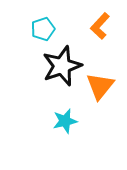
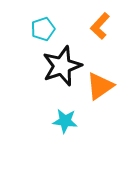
orange triangle: rotated 16 degrees clockwise
cyan star: rotated 20 degrees clockwise
